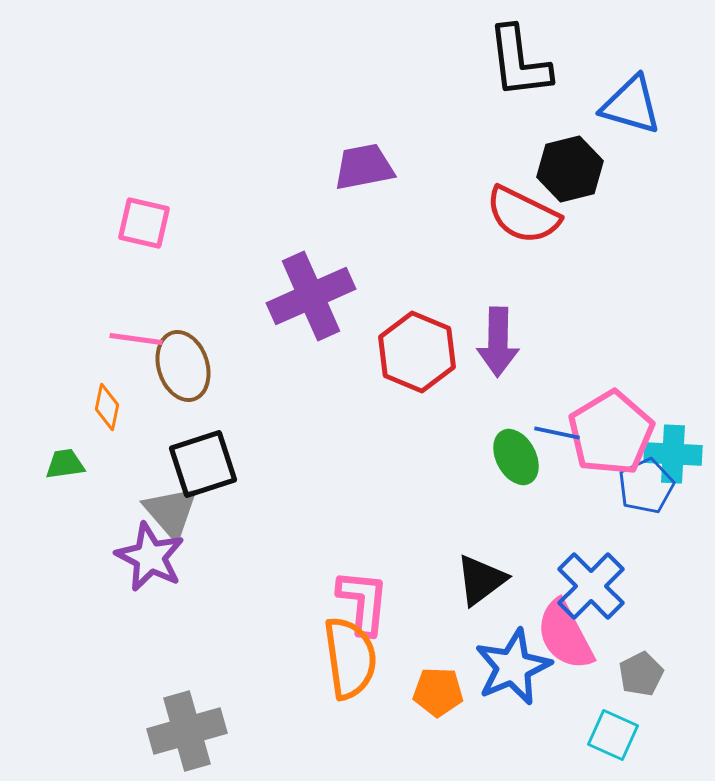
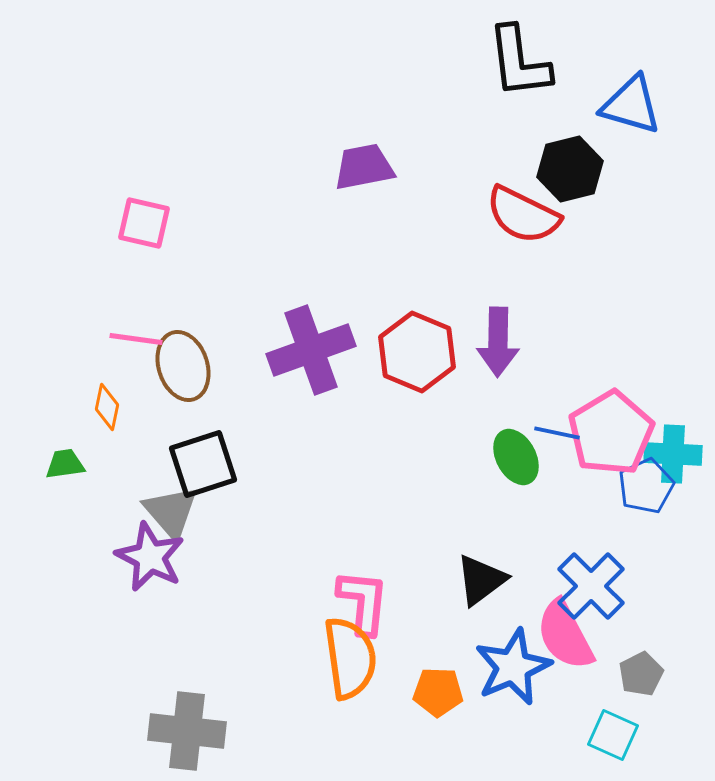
purple cross: moved 54 px down; rotated 4 degrees clockwise
gray cross: rotated 22 degrees clockwise
